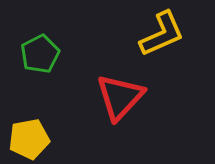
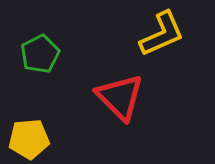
red triangle: rotated 28 degrees counterclockwise
yellow pentagon: rotated 6 degrees clockwise
